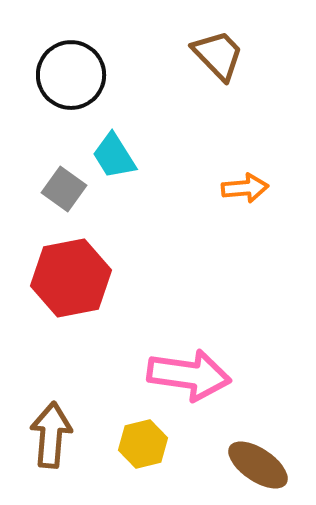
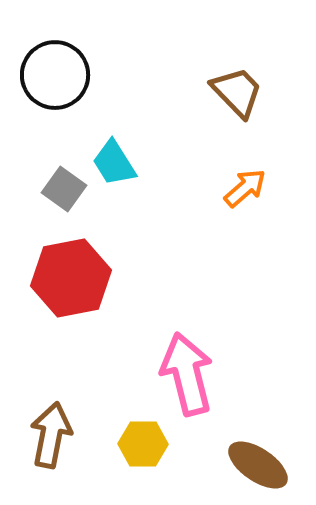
brown trapezoid: moved 19 px right, 37 px down
black circle: moved 16 px left
cyan trapezoid: moved 7 px down
orange arrow: rotated 36 degrees counterclockwise
pink arrow: moved 2 px left, 1 px up; rotated 112 degrees counterclockwise
brown arrow: rotated 6 degrees clockwise
yellow hexagon: rotated 15 degrees clockwise
